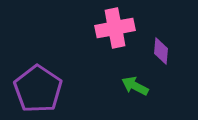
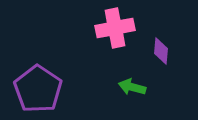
green arrow: moved 3 px left, 1 px down; rotated 12 degrees counterclockwise
